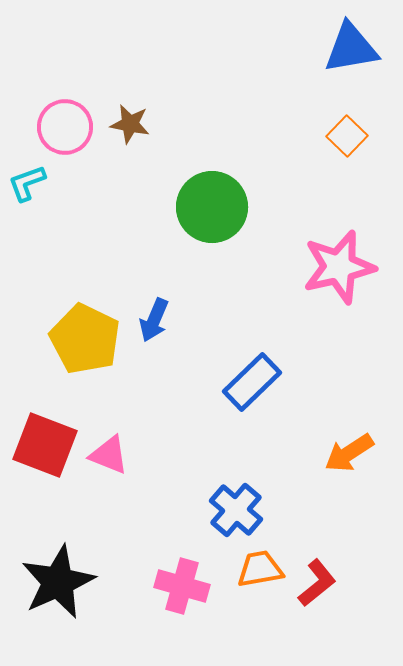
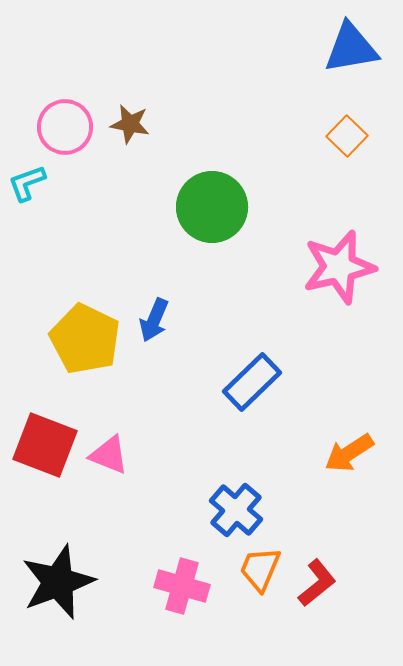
orange trapezoid: rotated 57 degrees counterclockwise
black star: rotated 4 degrees clockwise
